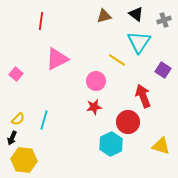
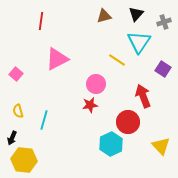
black triangle: rotated 35 degrees clockwise
gray cross: moved 2 px down
purple square: moved 1 px up
pink circle: moved 3 px down
red star: moved 4 px left, 2 px up
yellow semicircle: moved 8 px up; rotated 120 degrees clockwise
yellow triangle: rotated 30 degrees clockwise
